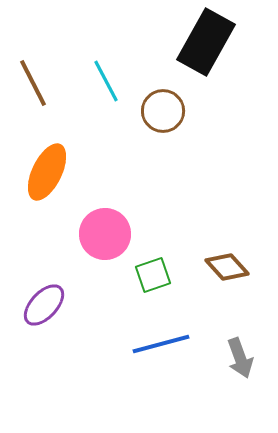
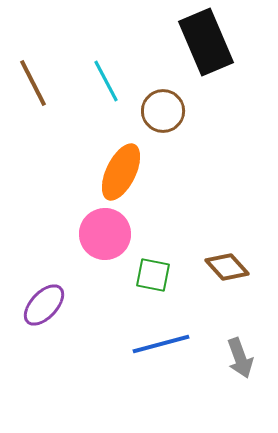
black rectangle: rotated 52 degrees counterclockwise
orange ellipse: moved 74 px right
green square: rotated 30 degrees clockwise
